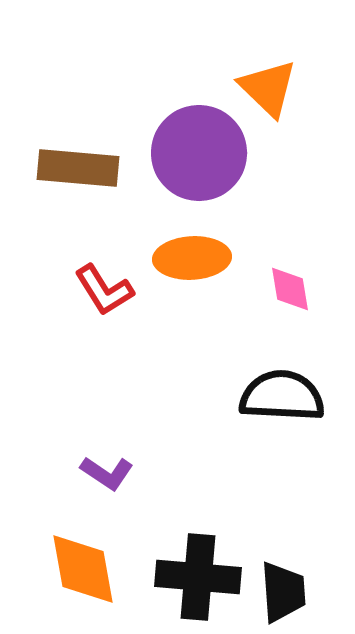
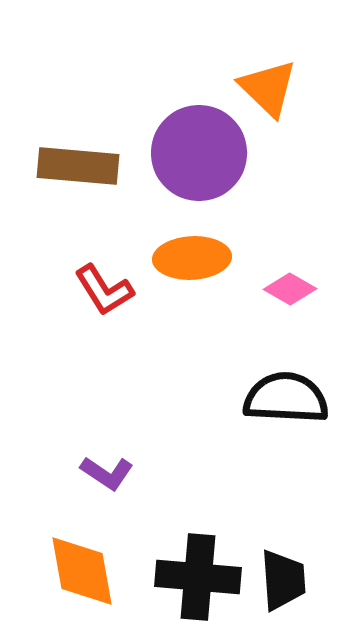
brown rectangle: moved 2 px up
pink diamond: rotated 51 degrees counterclockwise
black semicircle: moved 4 px right, 2 px down
orange diamond: moved 1 px left, 2 px down
black trapezoid: moved 12 px up
